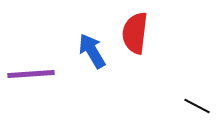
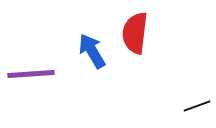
black line: rotated 48 degrees counterclockwise
